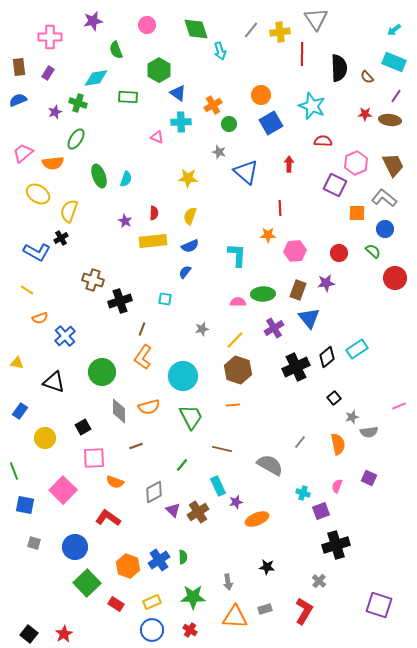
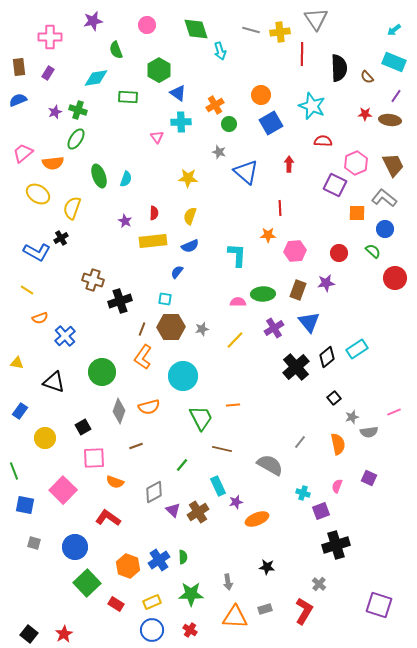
gray line at (251, 30): rotated 66 degrees clockwise
green cross at (78, 103): moved 7 px down
orange cross at (213, 105): moved 2 px right
pink triangle at (157, 137): rotated 32 degrees clockwise
yellow semicircle at (69, 211): moved 3 px right, 3 px up
blue semicircle at (185, 272): moved 8 px left
blue triangle at (309, 318): moved 4 px down
black cross at (296, 367): rotated 16 degrees counterclockwise
brown hexagon at (238, 370): moved 67 px left, 43 px up; rotated 20 degrees counterclockwise
pink line at (399, 406): moved 5 px left, 6 px down
gray diamond at (119, 411): rotated 20 degrees clockwise
green trapezoid at (191, 417): moved 10 px right, 1 px down
gray cross at (319, 581): moved 3 px down
green star at (193, 597): moved 2 px left, 3 px up
